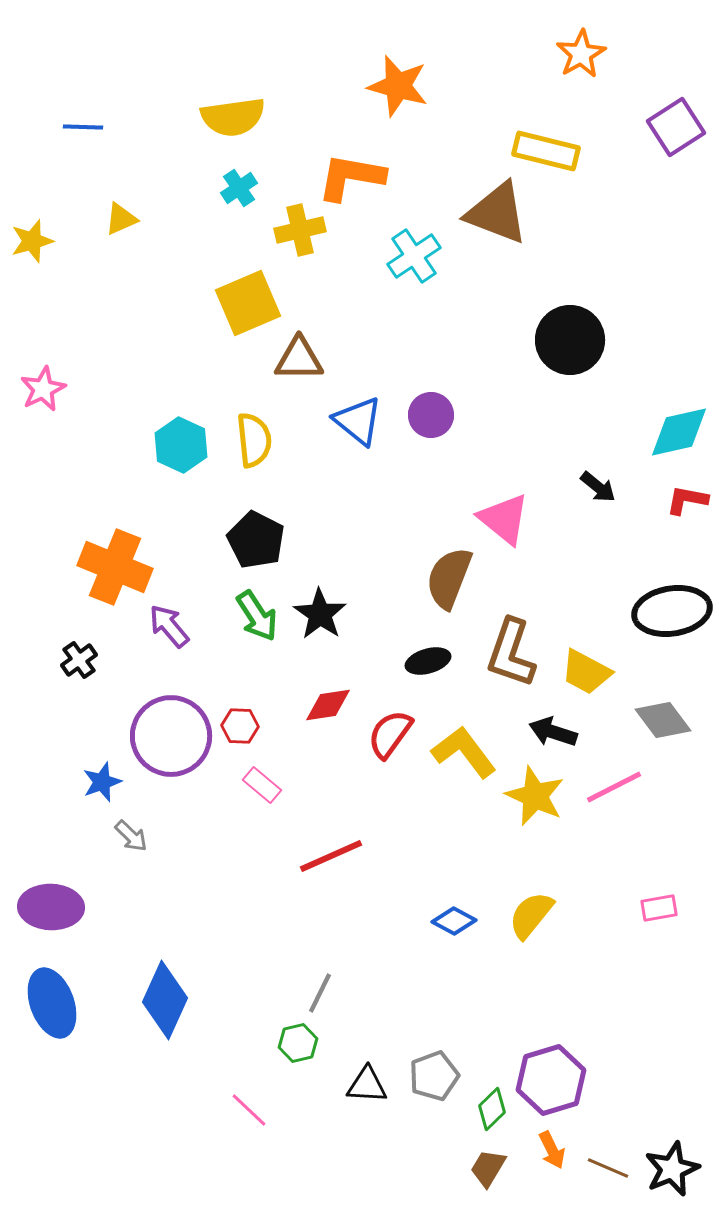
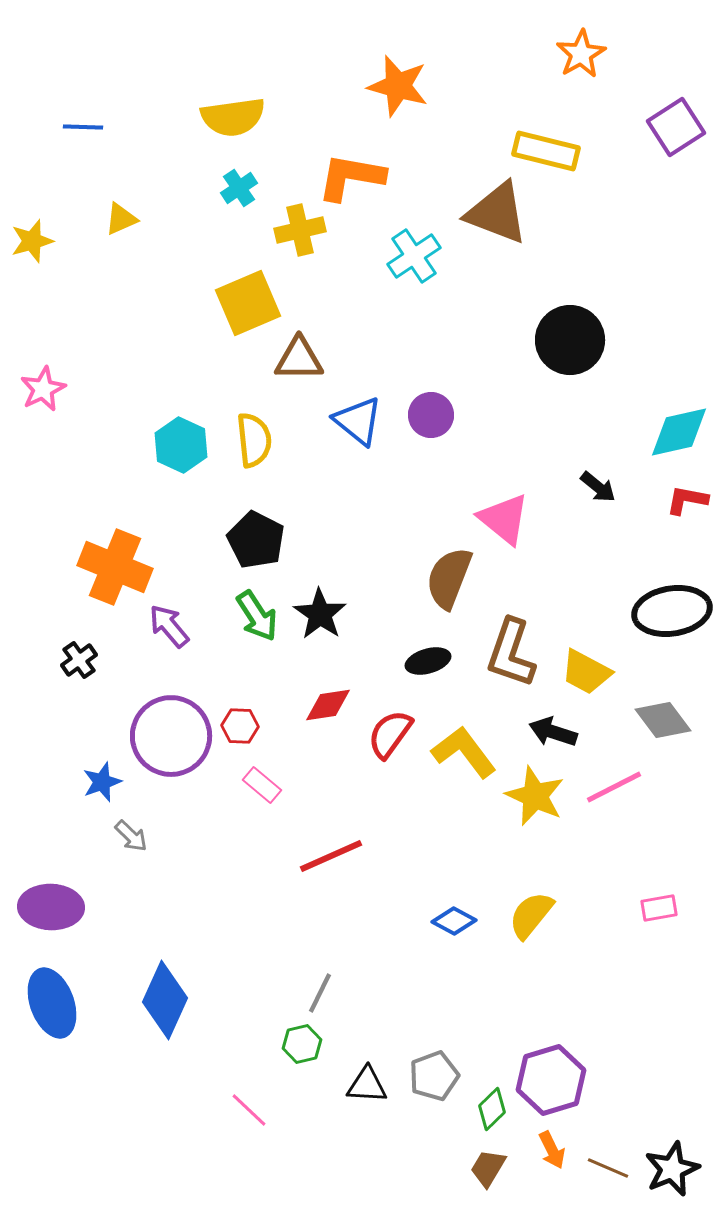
green hexagon at (298, 1043): moved 4 px right, 1 px down
